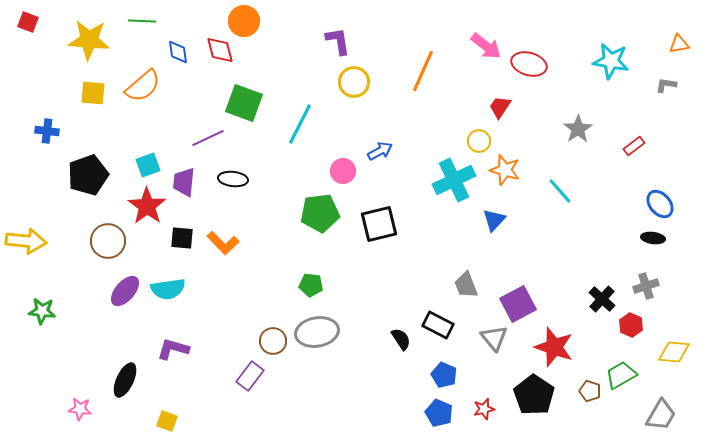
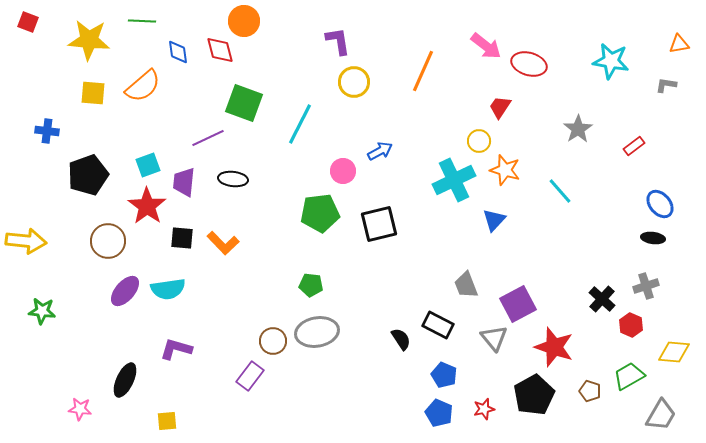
purple L-shape at (173, 349): moved 3 px right
green trapezoid at (621, 375): moved 8 px right, 1 px down
black pentagon at (534, 395): rotated 9 degrees clockwise
yellow square at (167, 421): rotated 25 degrees counterclockwise
